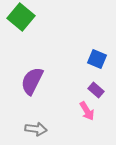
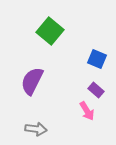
green square: moved 29 px right, 14 px down
